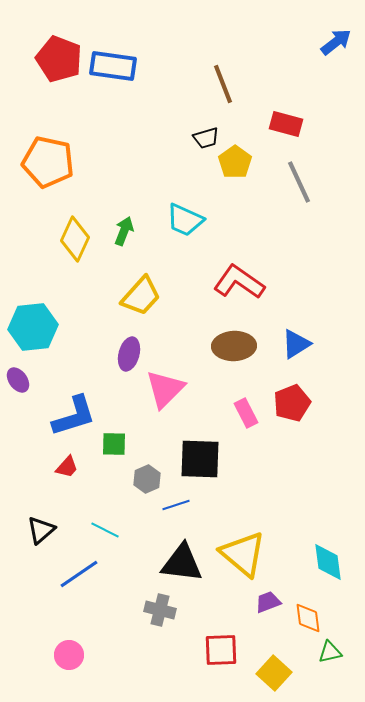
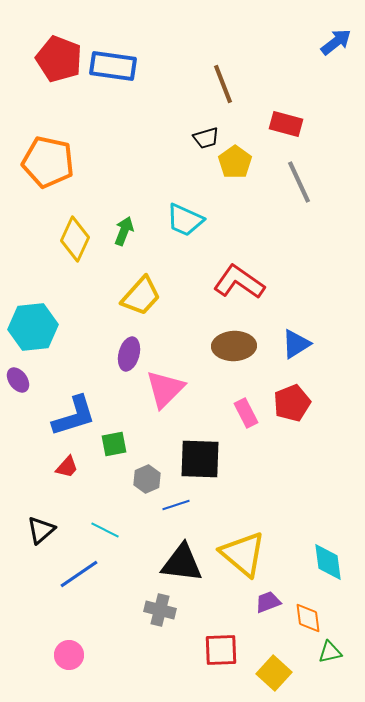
green square at (114, 444): rotated 12 degrees counterclockwise
